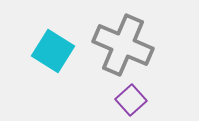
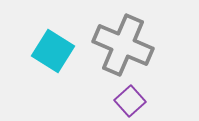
purple square: moved 1 px left, 1 px down
